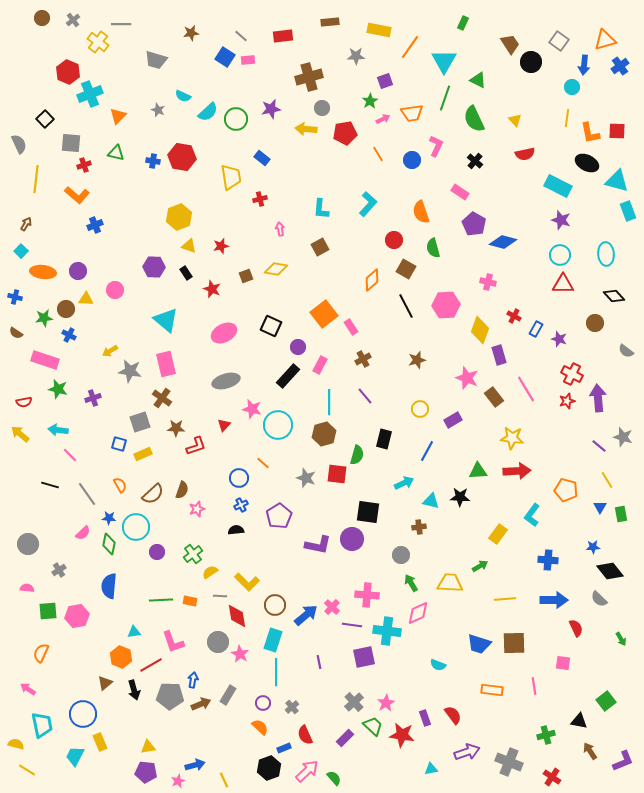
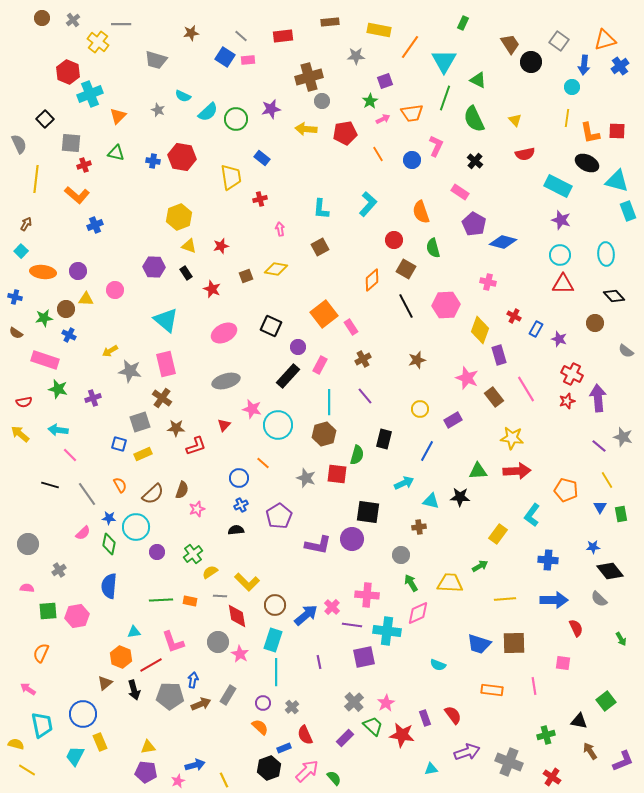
gray circle at (322, 108): moved 7 px up
